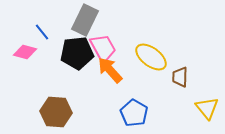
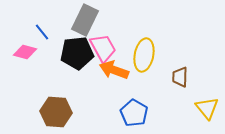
yellow ellipse: moved 7 px left, 2 px up; rotated 64 degrees clockwise
orange arrow: moved 4 px right; rotated 28 degrees counterclockwise
